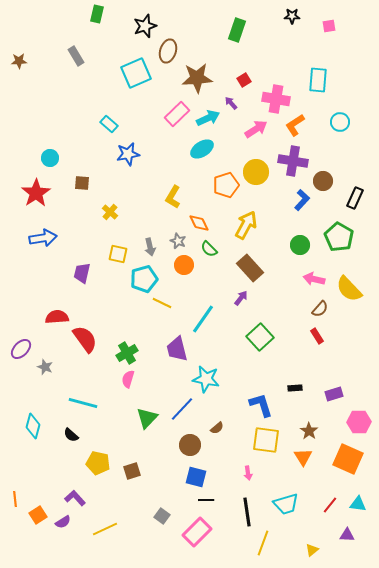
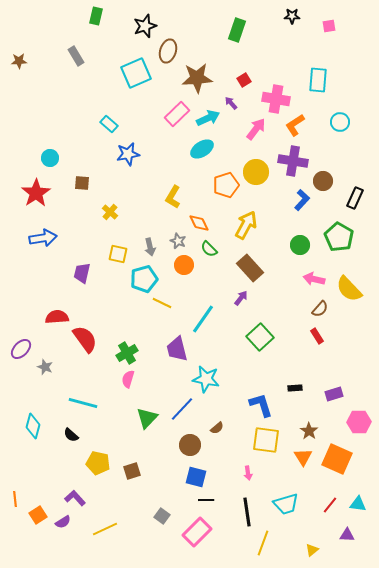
green rectangle at (97, 14): moved 1 px left, 2 px down
pink arrow at (256, 129): rotated 20 degrees counterclockwise
orange square at (348, 459): moved 11 px left
